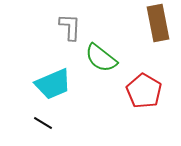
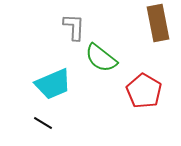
gray L-shape: moved 4 px right
